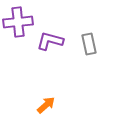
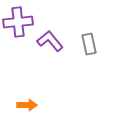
purple L-shape: rotated 36 degrees clockwise
orange arrow: moved 19 px left; rotated 42 degrees clockwise
